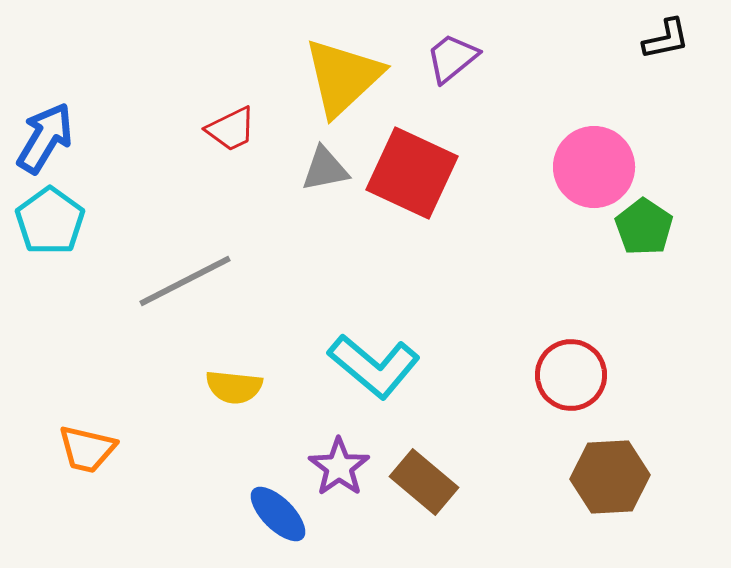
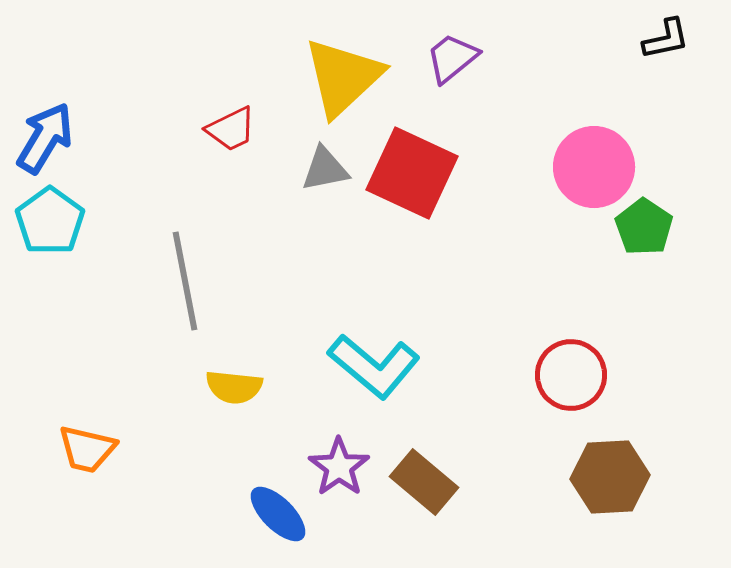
gray line: rotated 74 degrees counterclockwise
